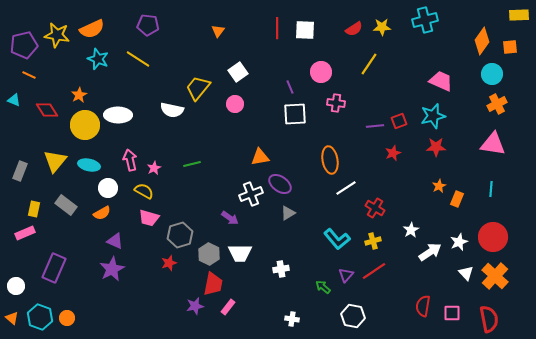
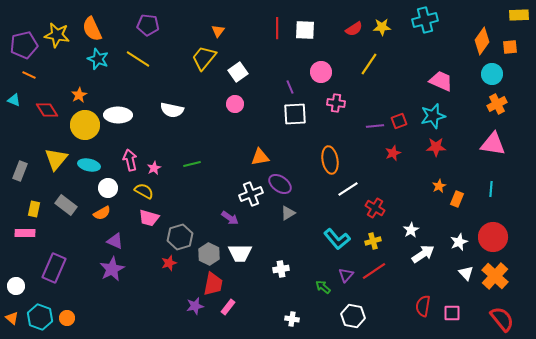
orange semicircle at (92, 29): rotated 90 degrees clockwise
yellow trapezoid at (198, 88): moved 6 px right, 30 px up
yellow triangle at (55, 161): moved 1 px right, 2 px up
white line at (346, 188): moved 2 px right, 1 px down
pink rectangle at (25, 233): rotated 24 degrees clockwise
gray hexagon at (180, 235): moved 2 px down
white arrow at (430, 252): moved 7 px left, 2 px down
red semicircle at (489, 319): moved 13 px right; rotated 28 degrees counterclockwise
